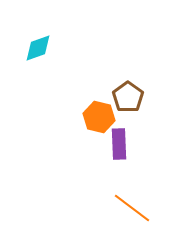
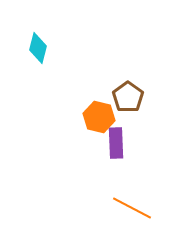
cyan diamond: rotated 56 degrees counterclockwise
purple rectangle: moved 3 px left, 1 px up
orange line: rotated 9 degrees counterclockwise
